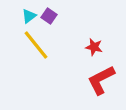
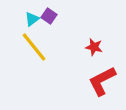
cyan triangle: moved 3 px right, 3 px down
yellow line: moved 2 px left, 2 px down
red L-shape: moved 1 px right, 1 px down
